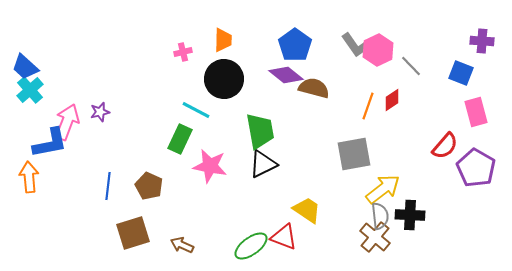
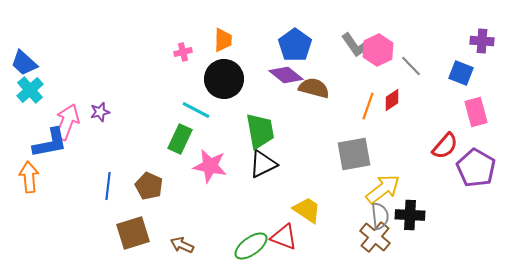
blue trapezoid: moved 1 px left, 4 px up
